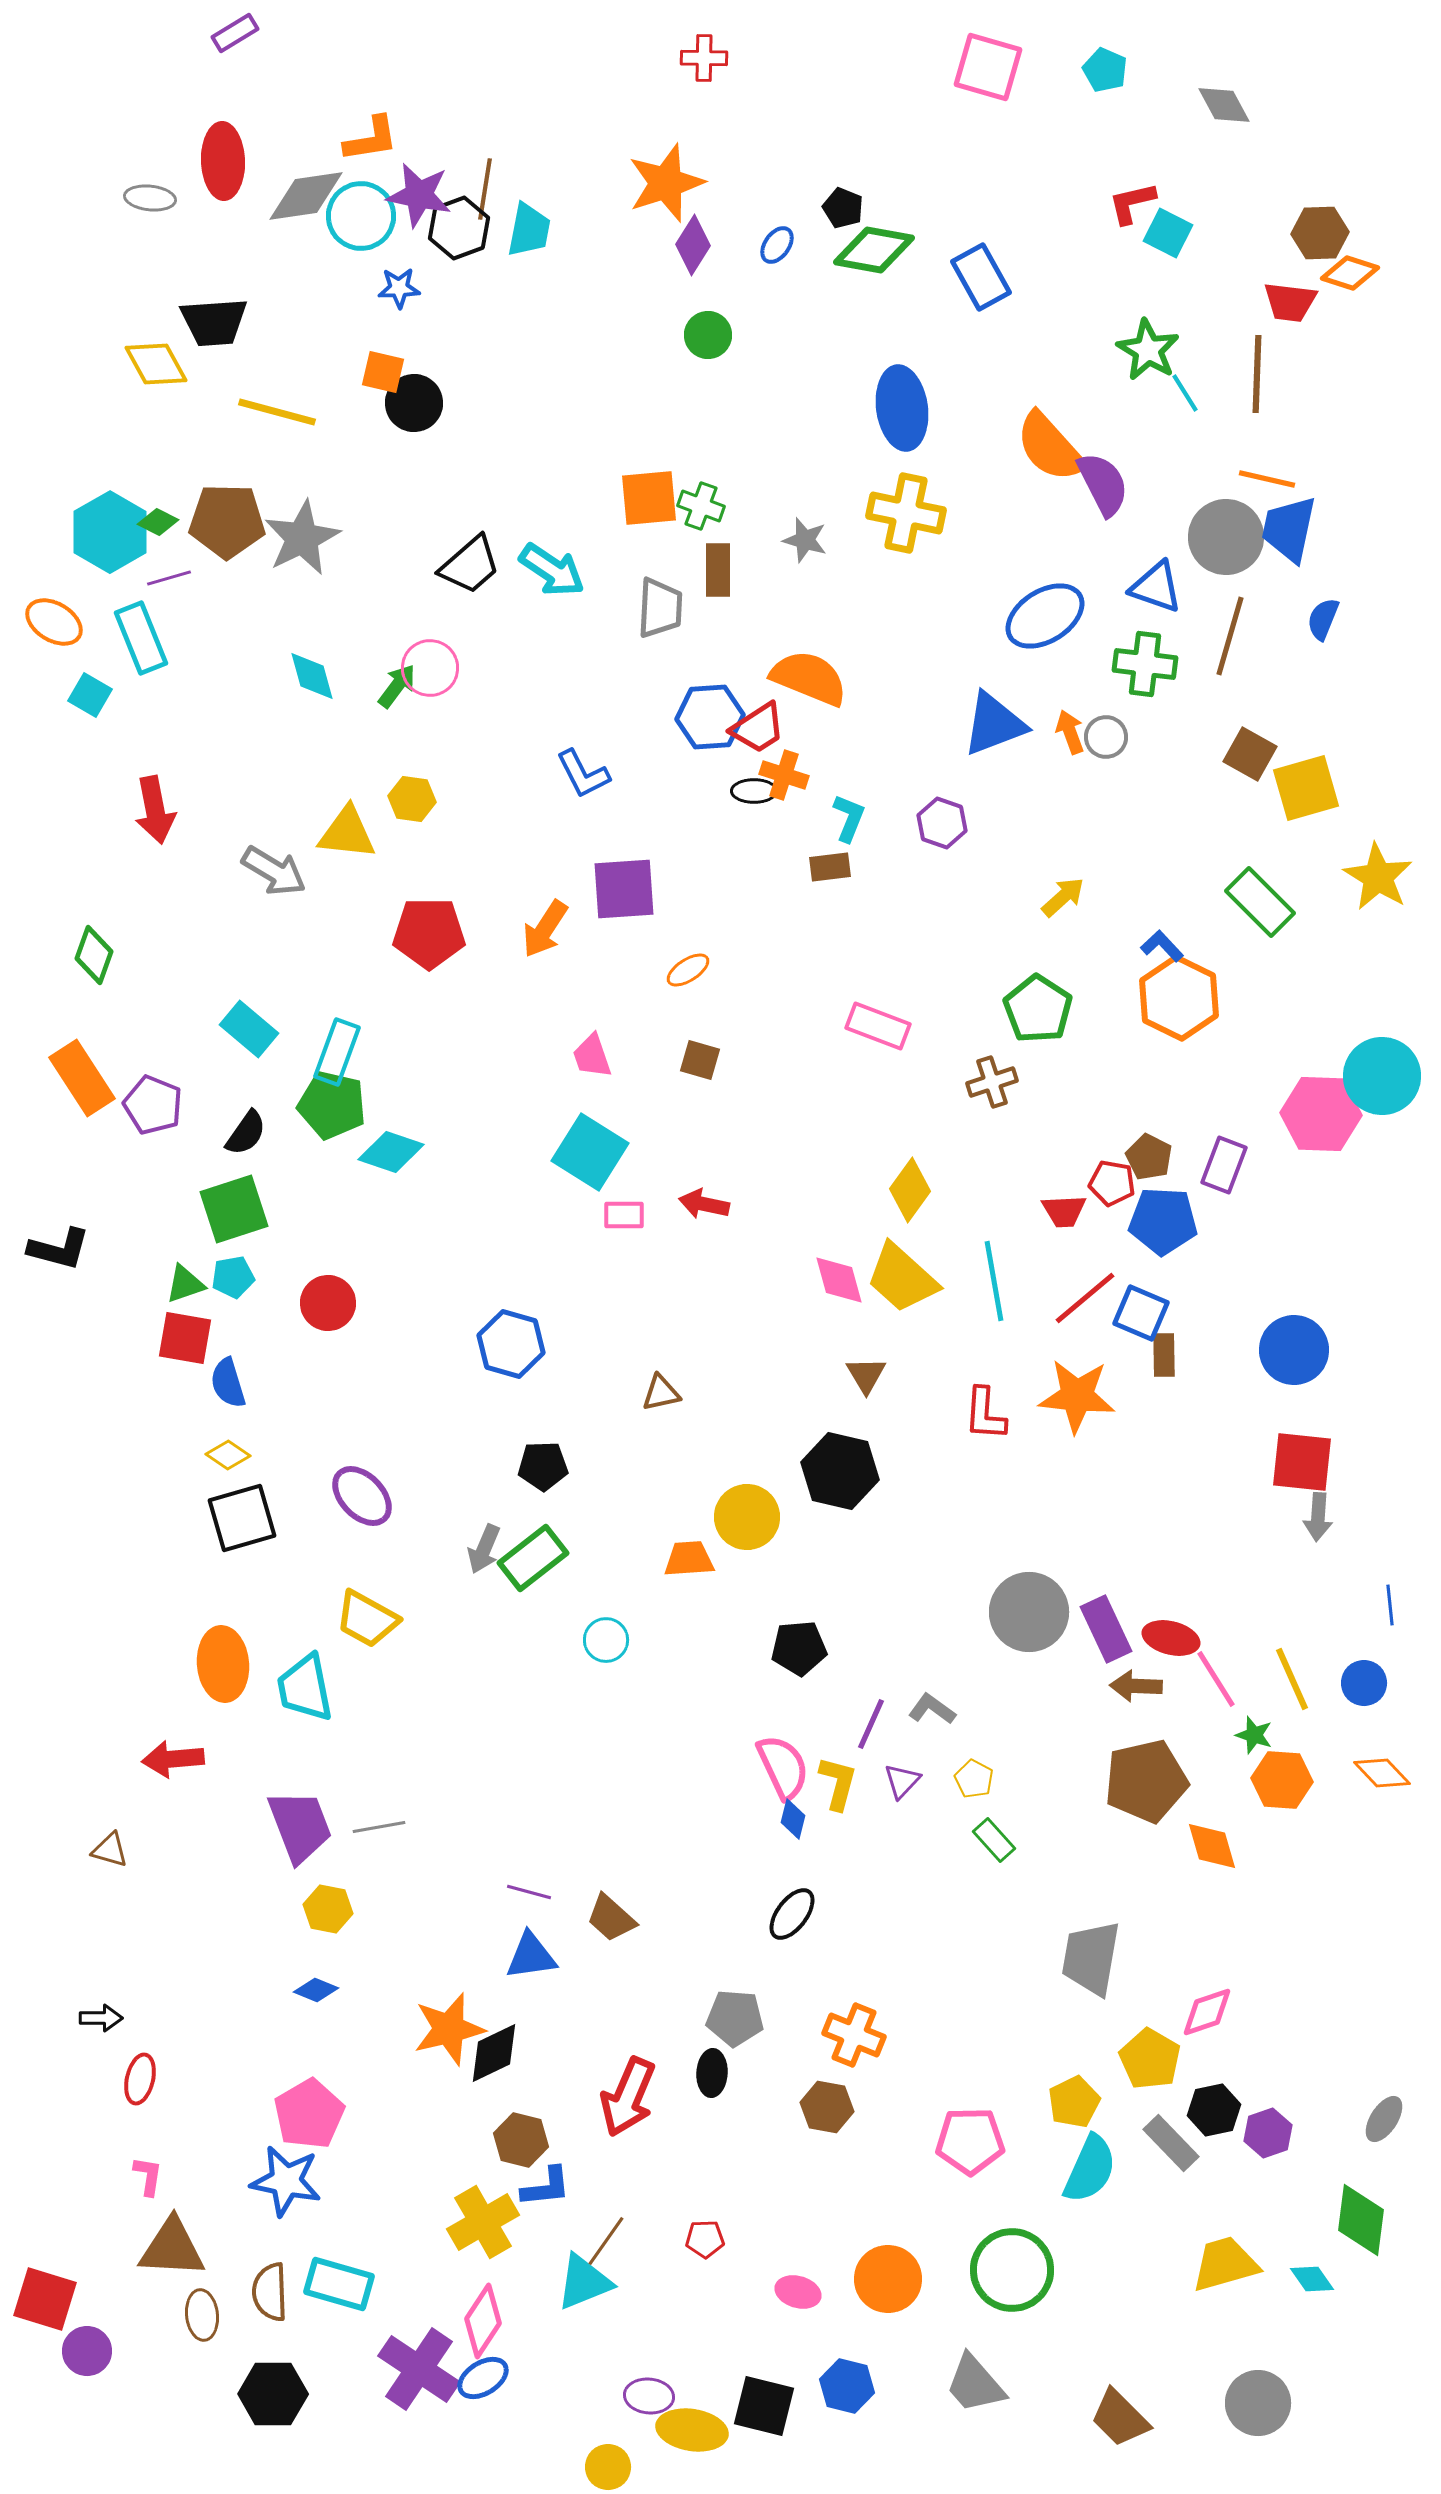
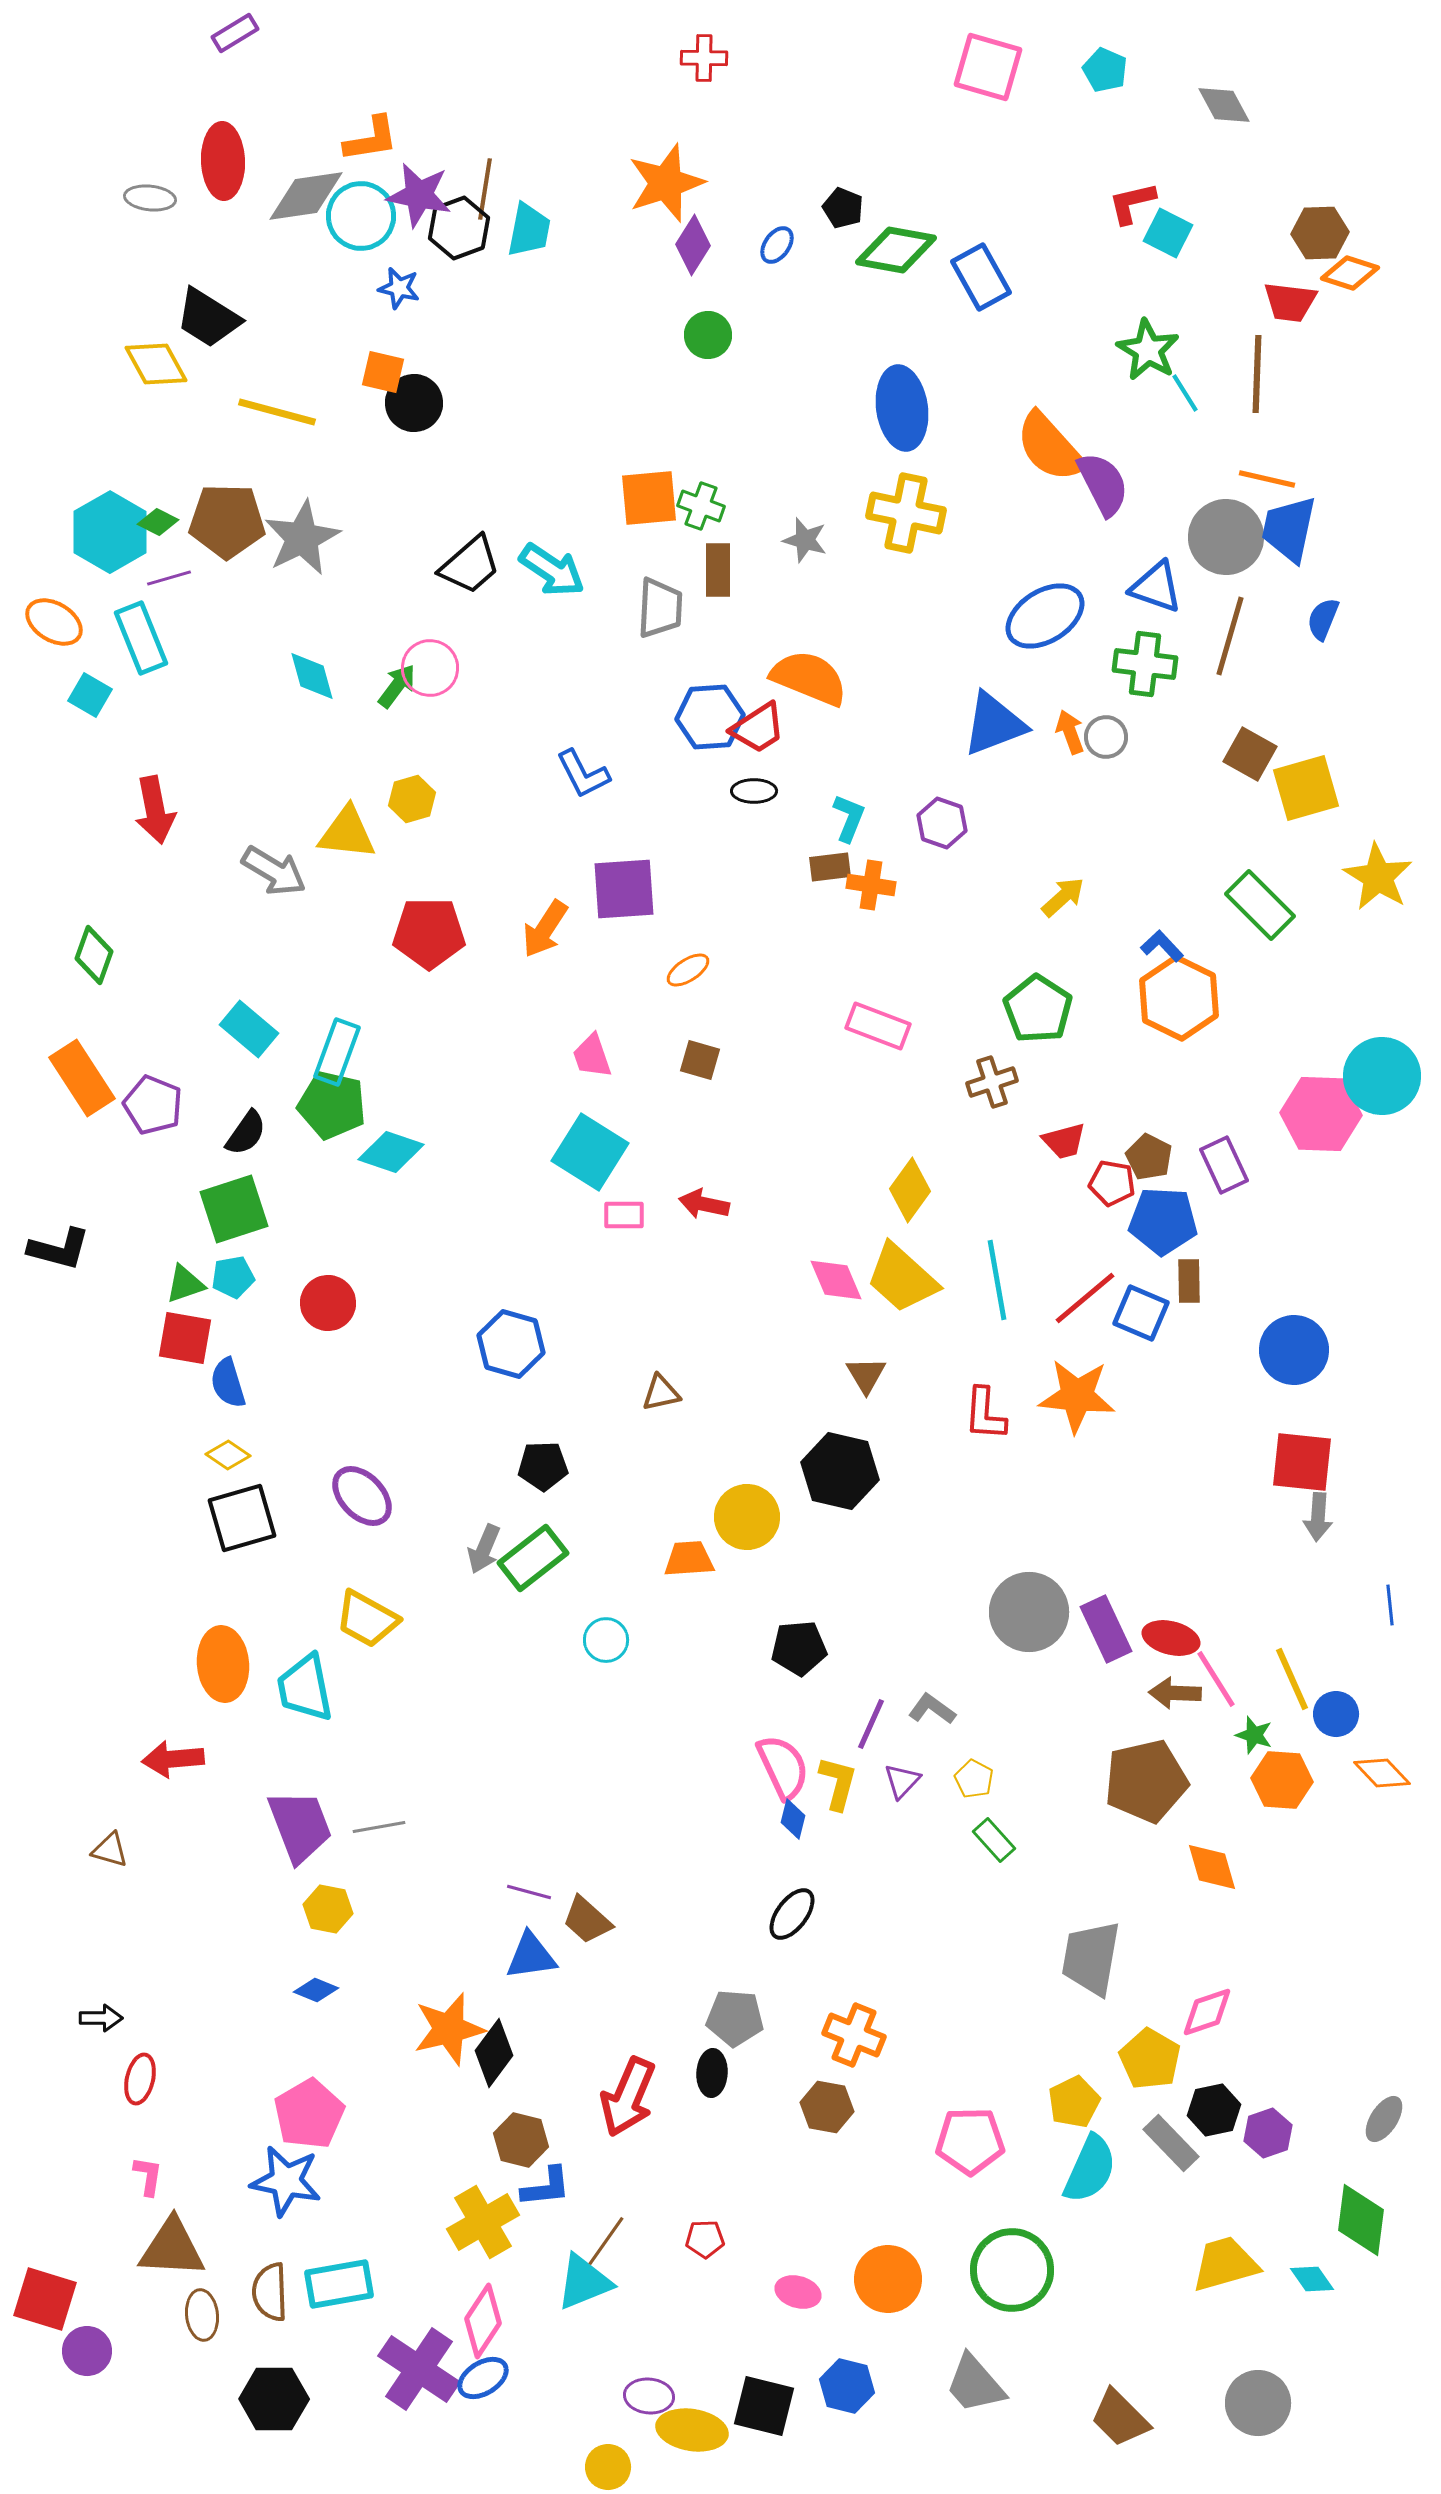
green diamond at (874, 250): moved 22 px right
blue star at (399, 288): rotated 15 degrees clockwise
black trapezoid at (214, 322): moved 6 px left, 4 px up; rotated 36 degrees clockwise
orange cross at (784, 775): moved 87 px right, 110 px down; rotated 9 degrees counterclockwise
yellow hexagon at (412, 799): rotated 24 degrees counterclockwise
green rectangle at (1260, 902): moved 3 px down
purple rectangle at (1224, 1165): rotated 46 degrees counterclockwise
red trapezoid at (1064, 1211): moved 70 px up; rotated 12 degrees counterclockwise
pink diamond at (839, 1280): moved 3 px left; rotated 8 degrees counterclockwise
cyan line at (994, 1281): moved 3 px right, 1 px up
brown rectangle at (1164, 1355): moved 25 px right, 74 px up
blue circle at (1364, 1683): moved 28 px left, 31 px down
brown arrow at (1136, 1686): moved 39 px right, 7 px down
orange diamond at (1212, 1846): moved 21 px down
brown trapezoid at (611, 1918): moved 24 px left, 2 px down
black diamond at (494, 2053): rotated 28 degrees counterclockwise
cyan rectangle at (339, 2284): rotated 26 degrees counterclockwise
black hexagon at (273, 2394): moved 1 px right, 5 px down
